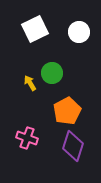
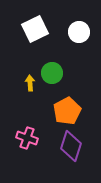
yellow arrow: rotated 28 degrees clockwise
purple diamond: moved 2 px left
